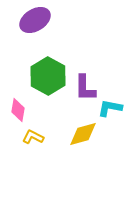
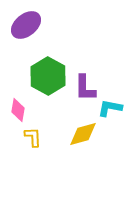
purple ellipse: moved 9 px left, 5 px down; rotated 8 degrees counterclockwise
yellow L-shape: rotated 60 degrees clockwise
